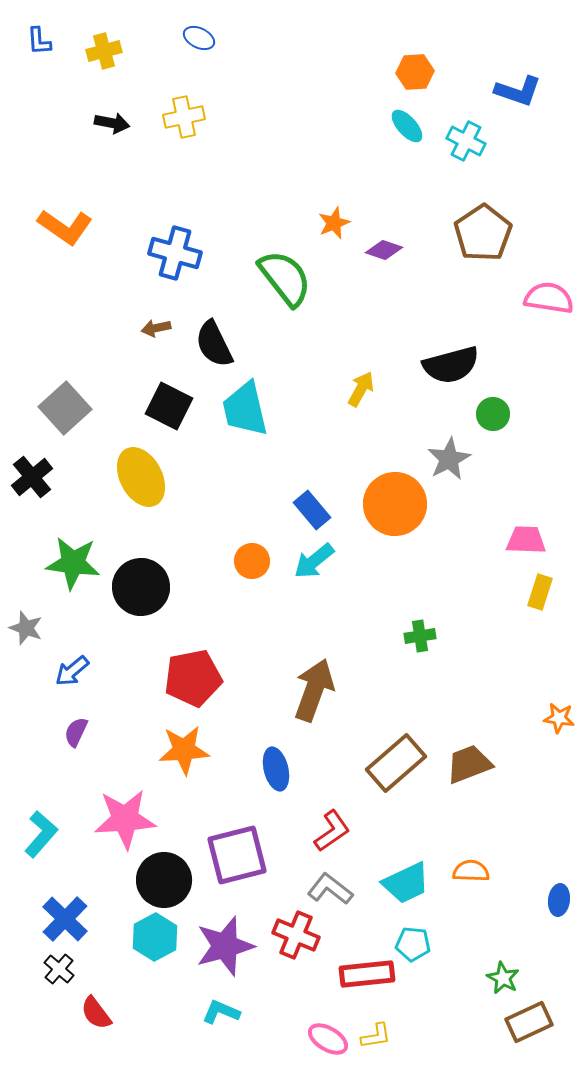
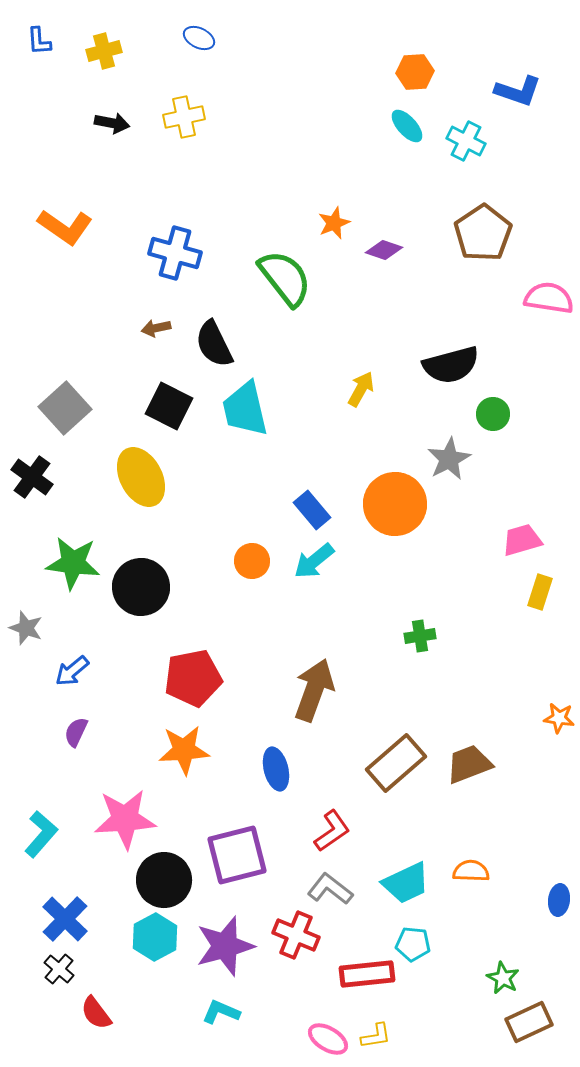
black cross at (32, 477): rotated 15 degrees counterclockwise
pink trapezoid at (526, 540): moved 4 px left; rotated 18 degrees counterclockwise
